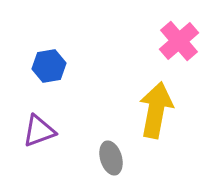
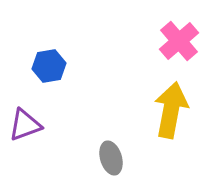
yellow arrow: moved 15 px right
purple triangle: moved 14 px left, 6 px up
